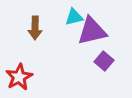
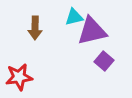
red star: rotated 20 degrees clockwise
